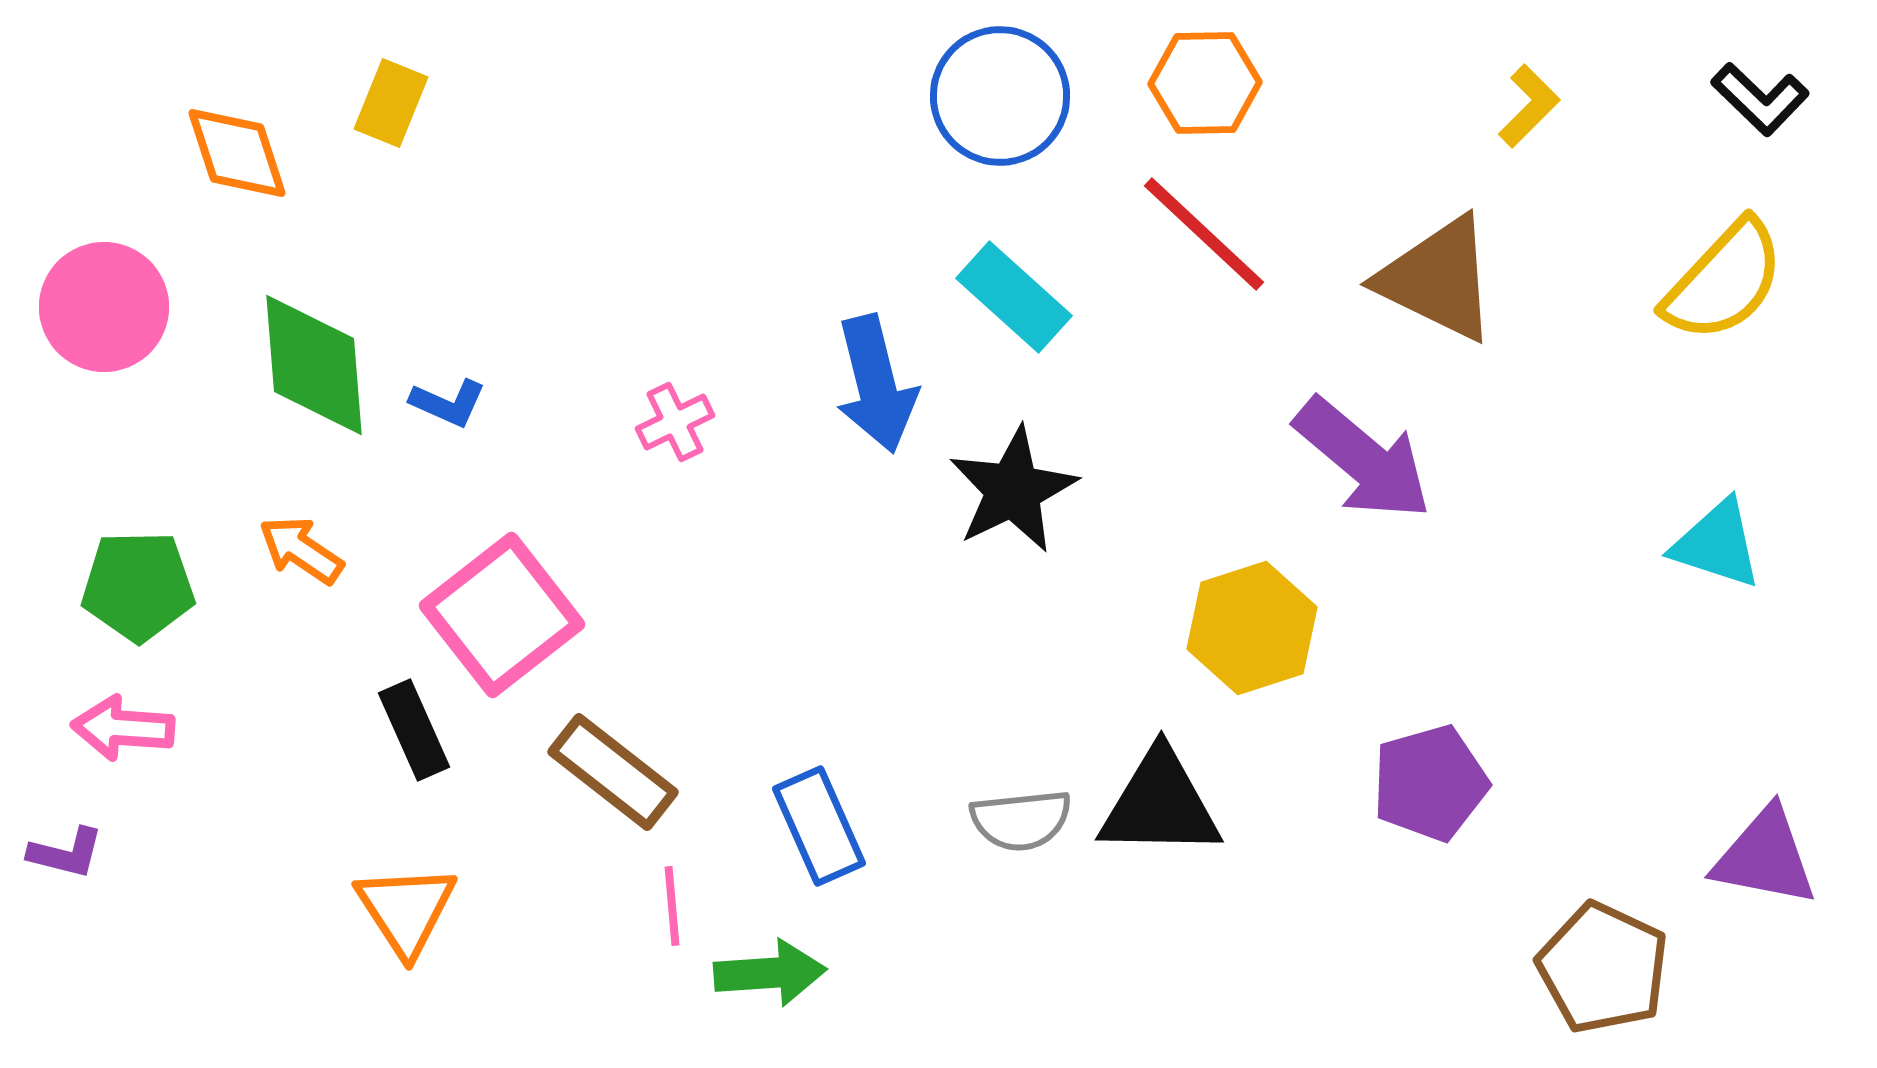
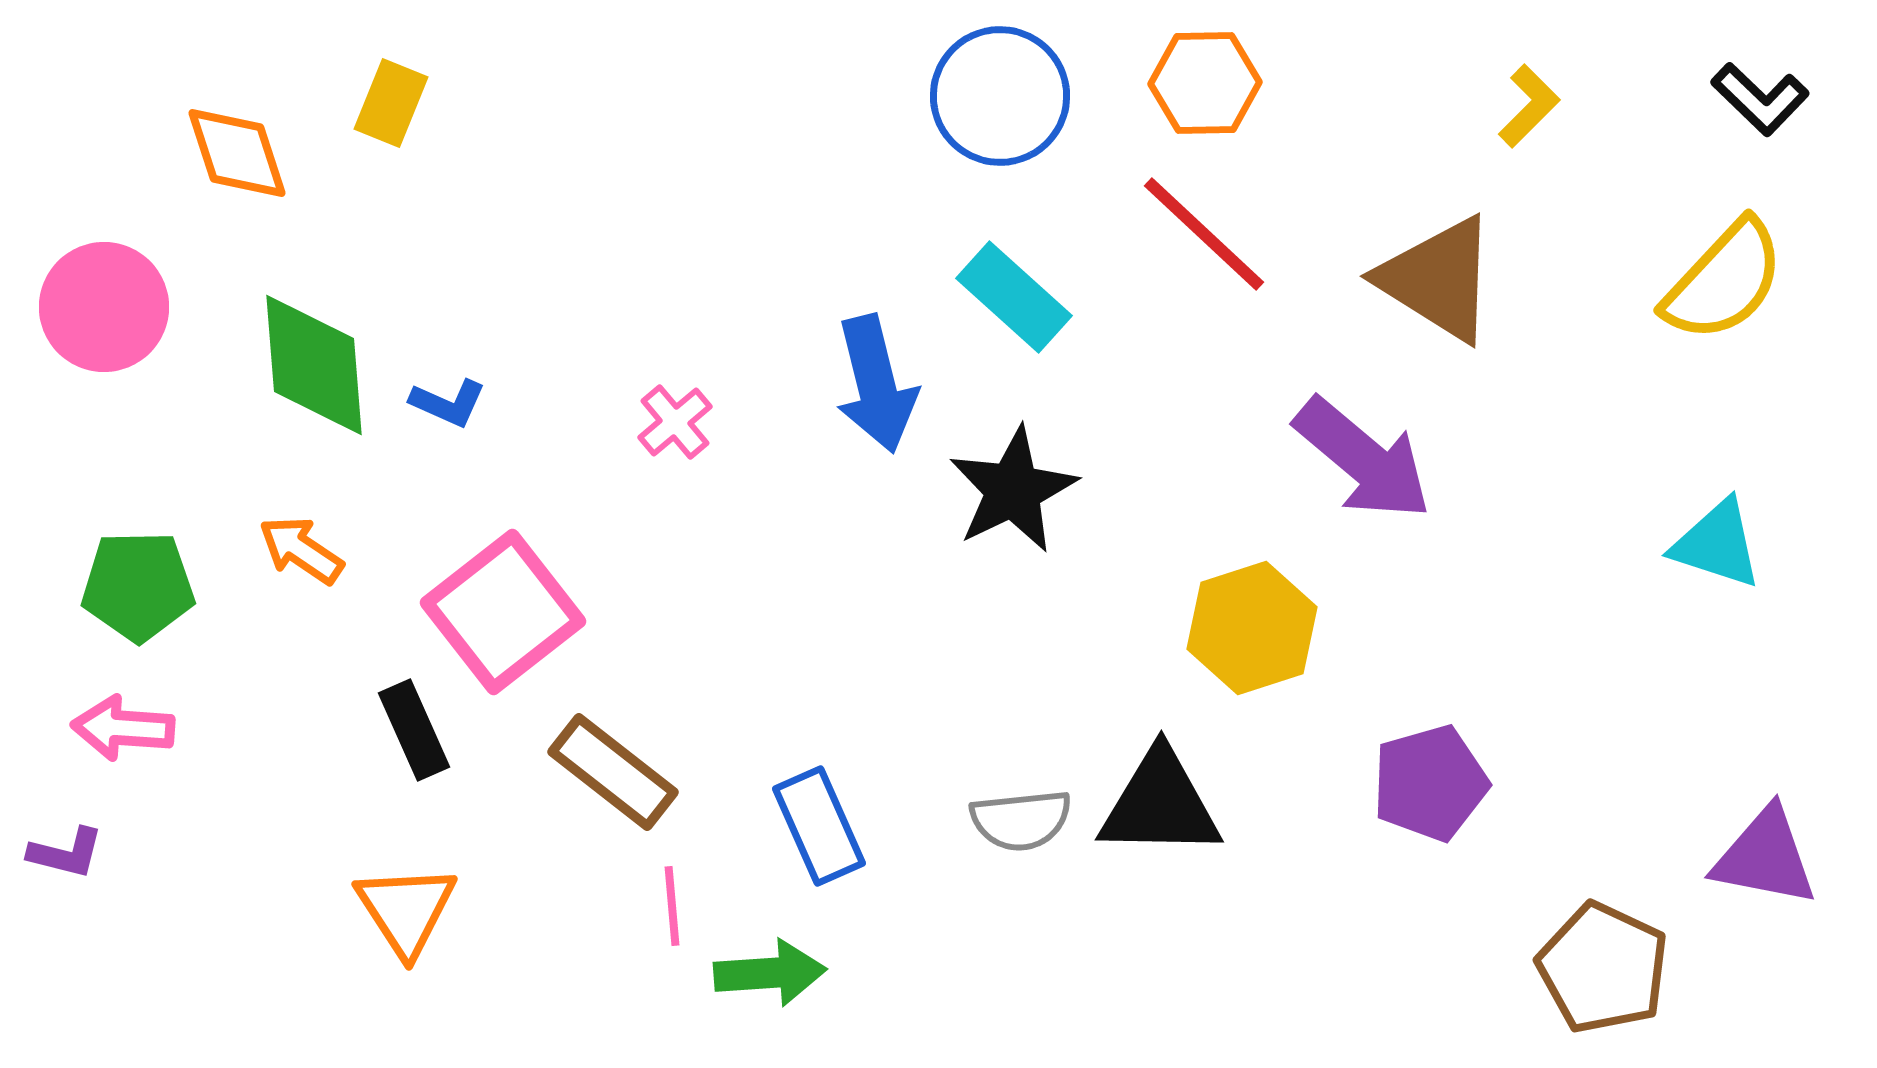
brown triangle: rotated 6 degrees clockwise
pink cross: rotated 14 degrees counterclockwise
pink square: moved 1 px right, 3 px up
